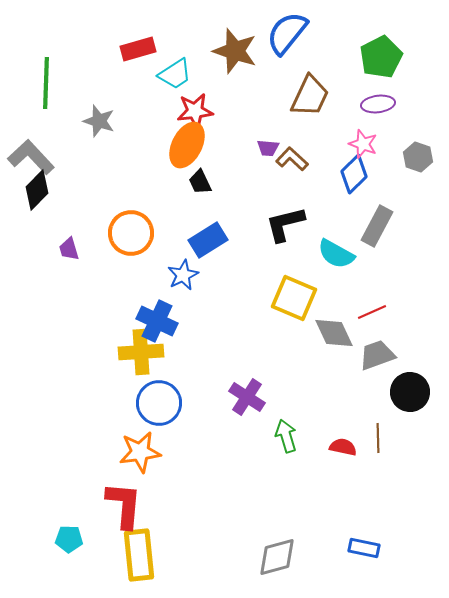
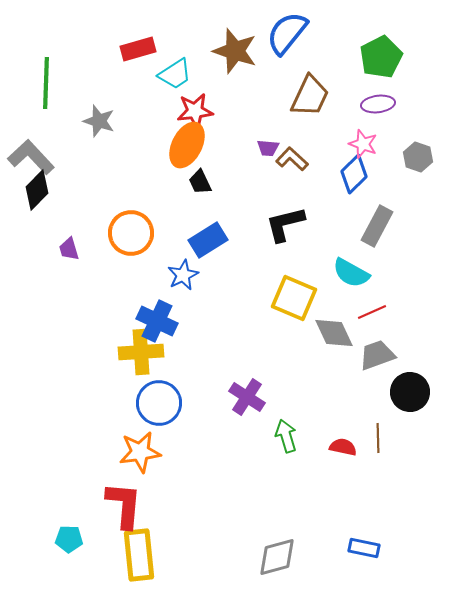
cyan semicircle at (336, 254): moved 15 px right, 19 px down
